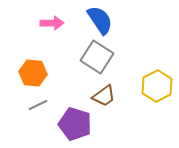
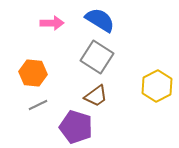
blue semicircle: rotated 24 degrees counterclockwise
brown trapezoid: moved 8 px left
purple pentagon: moved 1 px right, 3 px down
